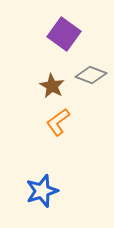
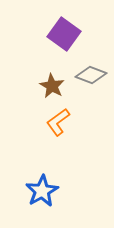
blue star: rotated 12 degrees counterclockwise
